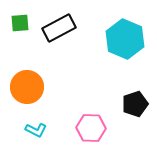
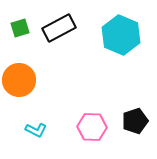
green square: moved 5 px down; rotated 12 degrees counterclockwise
cyan hexagon: moved 4 px left, 4 px up
orange circle: moved 8 px left, 7 px up
black pentagon: moved 17 px down
pink hexagon: moved 1 px right, 1 px up
